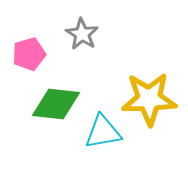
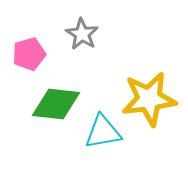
yellow star: rotated 6 degrees counterclockwise
